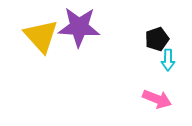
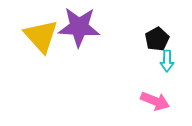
black pentagon: rotated 10 degrees counterclockwise
cyan arrow: moved 1 px left, 1 px down
pink arrow: moved 2 px left, 2 px down
